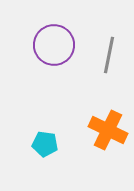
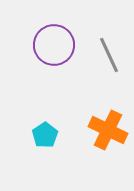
gray line: rotated 36 degrees counterclockwise
cyan pentagon: moved 9 px up; rotated 30 degrees clockwise
